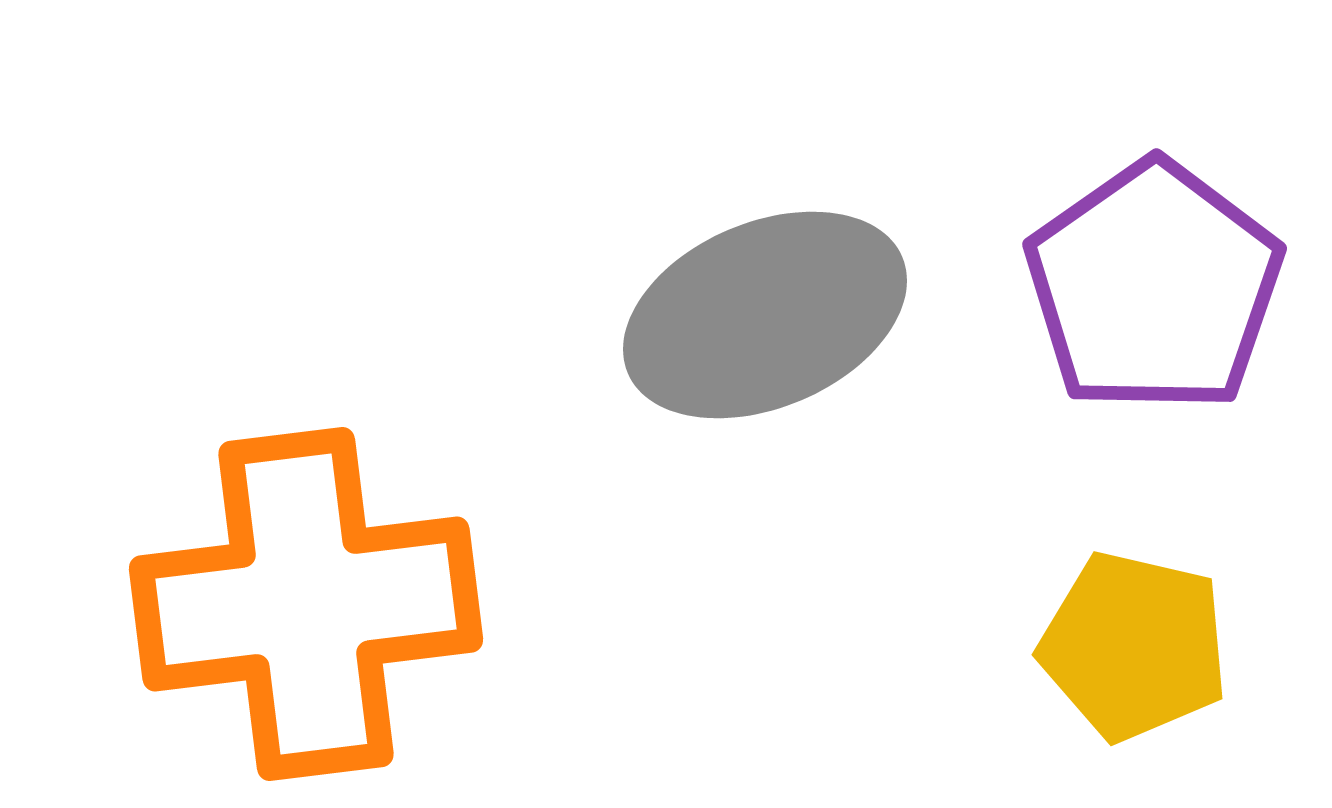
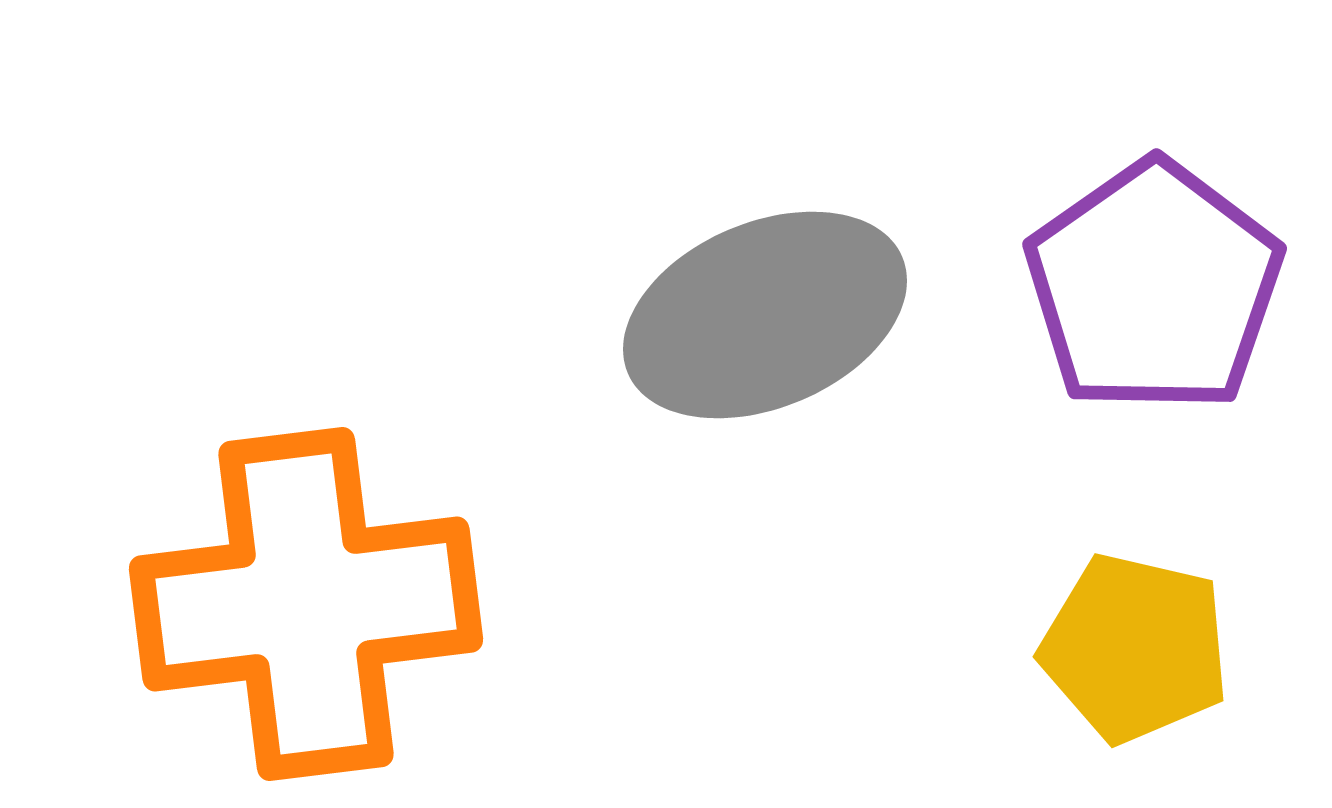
yellow pentagon: moved 1 px right, 2 px down
